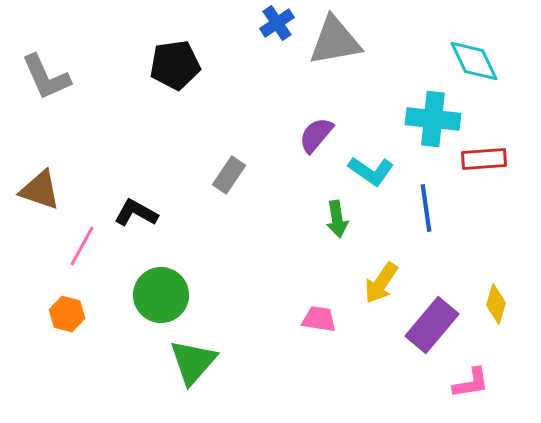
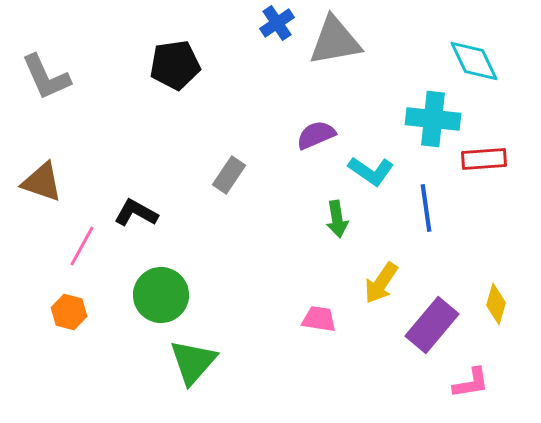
purple semicircle: rotated 27 degrees clockwise
brown triangle: moved 2 px right, 8 px up
orange hexagon: moved 2 px right, 2 px up
